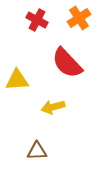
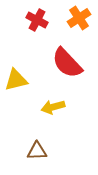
yellow triangle: moved 1 px left; rotated 10 degrees counterclockwise
